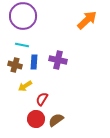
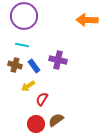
purple circle: moved 1 px right
orange arrow: rotated 135 degrees counterclockwise
blue rectangle: moved 4 px down; rotated 40 degrees counterclockwise
yellow arrow: moved 3 px right
red circle: moved 5 px down
